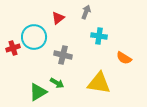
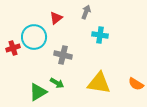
red triangle: moved 2 px left
cyan cross: moved 1 px right, 1 px up
orange semicircle: moved 12 px right, 26 px down
